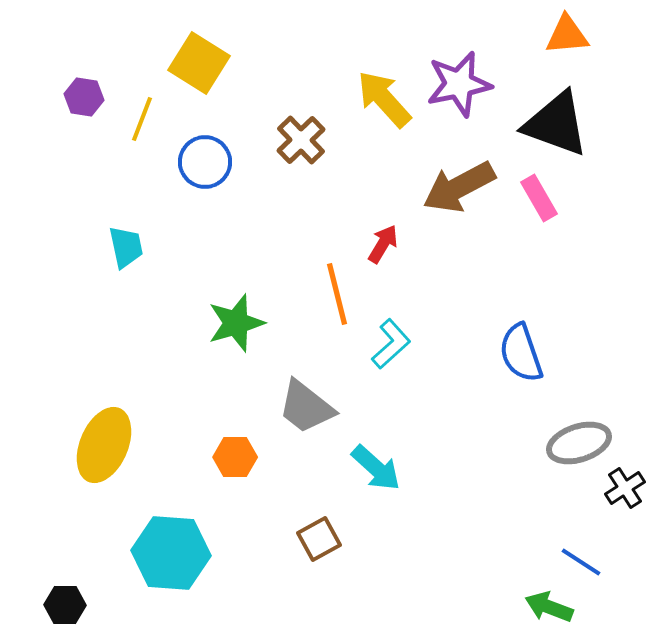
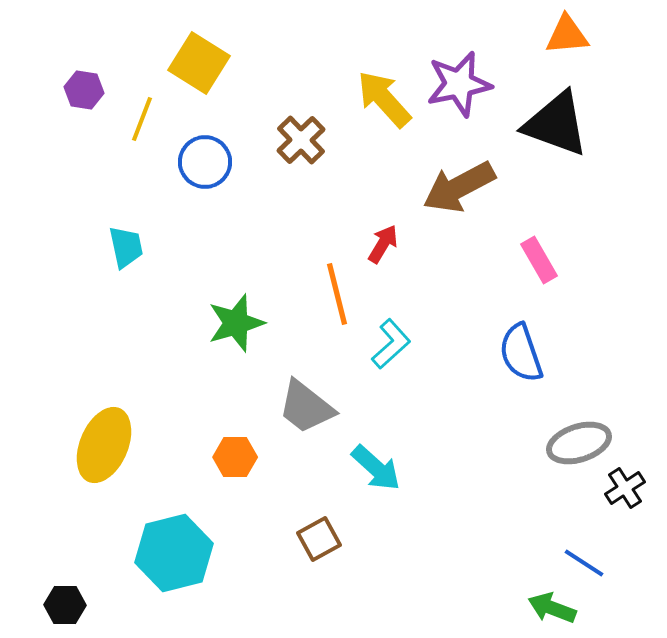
purple hexagon: moved 7 px up
pink rectangle: moved 62 px down
cyan hexagon: moved 3 px right; rotated 18 degrees counterclockwise
blue line: moved 3 px right, 1 px down
green arrow: moved 3 px right, 1 px down
